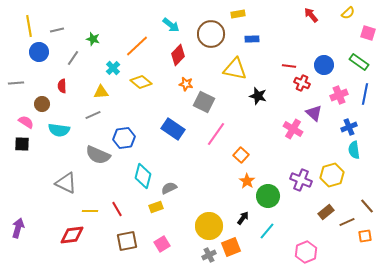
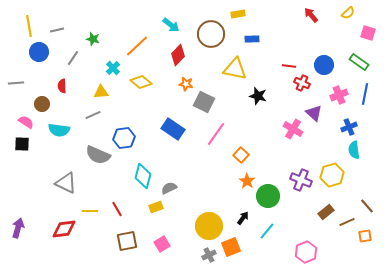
red diamond at (72, 235): moved 8 px left, 6 px up
